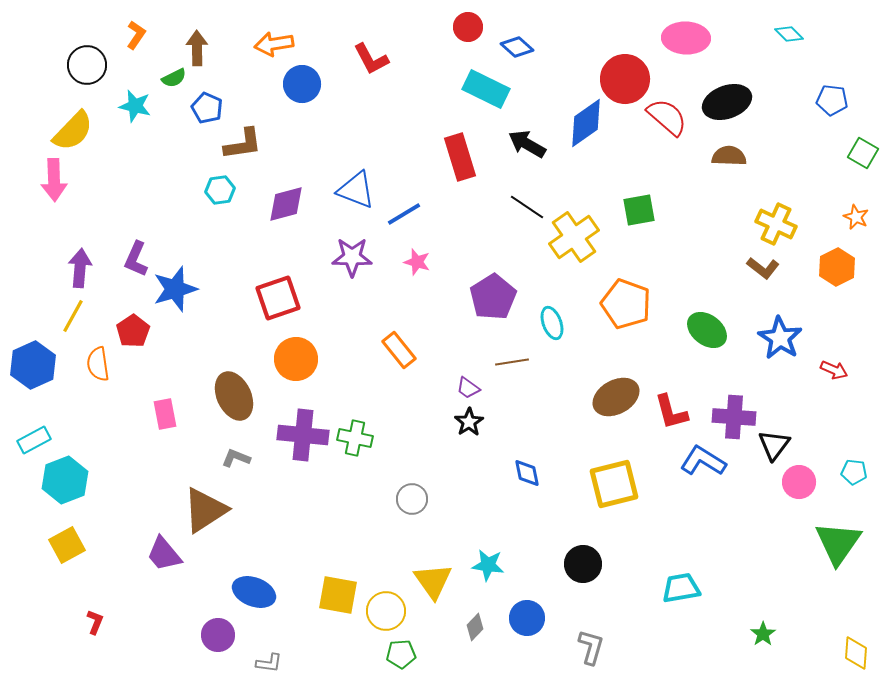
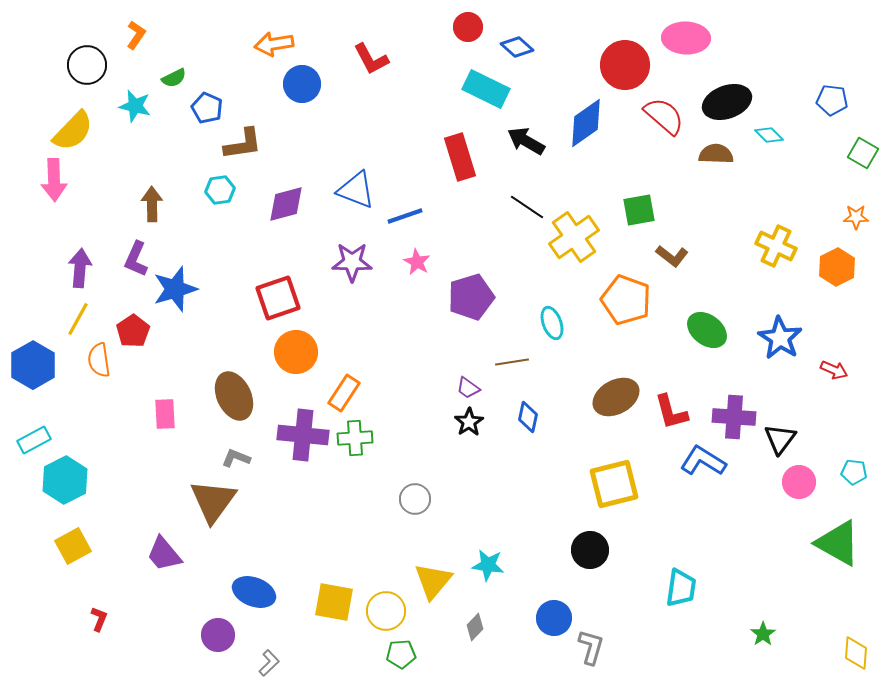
cyan diamond at (789, 34): moved 20 px left, 101 px down
brown arrow at (197, 48): moved 45 px left, 156 px down
red circle at (625, 79): moved 14 px up
red semicircle at (667, 117): moved 3 px left, 1 px up
black arrow at (527, 144): moved 1 px left, 3 px up
brown semicircle at (729, 156): moved 13 px left, 2 px up
blue line at (404, 214): moved 1 px right, 2 px down; rotated 12 degrees clockwise
orange star at (856, 217): rotated 25 degrees counterclockwise
yellow cross at (776, 224): moved 22 px down
purple star at (352, 257): moved 5 px down
pink star at (417, 262): rotated 12 degrees clockwise
brown L-shape at (763, 268): moved 91 px left, 12 px up
purple pentagon at (493, 297): moved 22 px left; rotated 15 degrees clockwise
orange pentagon at (626, 304): moved 4 px up
yellow line at (73, 316): moved 5 px right, 3 px down
orange rectangle at (399, 350): moved 55 px left, 43 px down; rotated 72 degrees clockwise
orange circle at (296, 359): moved 7 px up
orange semicircle at (98, 364): moved 1 px right, 4 px up
blue hexagon at (33, 365): rotated 6 degrees counterclockwise
pink rectangle at (165, 414): rotated 8 degrees clockwise
green cross at (355, 438): rotated 16 degrees counterclockwise
black triangle at (774, 445): moved 6 px right, 6 px up
blue diamond at (527, 473): moved 1 px right, 56 px up; rotated 24 degrees clockwise
cyan hexagon at (65, 480): rotated 6 degrees counterclockwise
gray circle at (412, 499): moved 3 px right
brown triangle at (205, 510): moved 8 px right, 9 px up; rotated 21 degrees counterclockwise
green triangle at (838, 543): rotated 36 degrees counterclockwise
yellow square at (67, 545): moved 6 px right, 1 px down
black circle at (583, 564): moved 7 px right, 14 px up
yellow triangle at (433, 581): rotated 15 degrees clockwise
cyan trapezoid at (681, 588): rotated 108 degrees clockwise
yellow square at (338, 595): moved 4 px left, 7 px down
blue circle at (527, 618): moved 27 px right
red L-shape at (95, 622): moved 4 px right, 3 px up
gray L-shape at (269, 663): rotated 52 degrees counterclockwise
